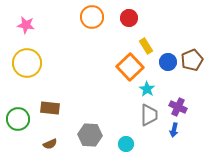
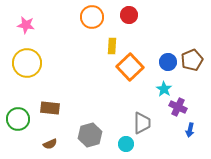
red circle: moved 3 px up
yellow rectangle: moved 34 px left; rotated 35 degrees clockwise
cyan star: moved 17 px right
gray trapezoid: moved 7 px left, 8 px down
blue arrow: moved 16 px right
gray hexagon: rotated 20 degrees counterclockwise
